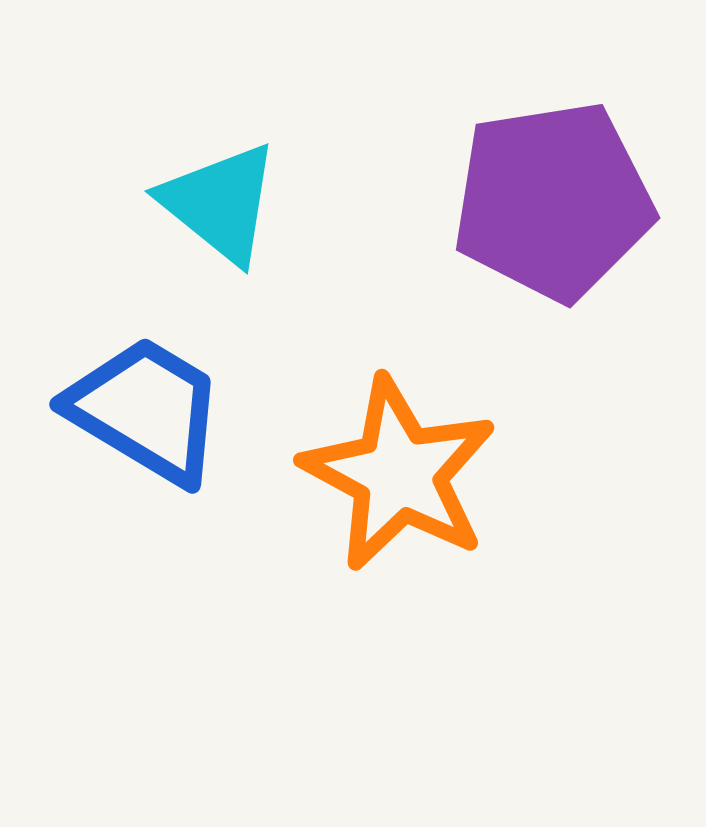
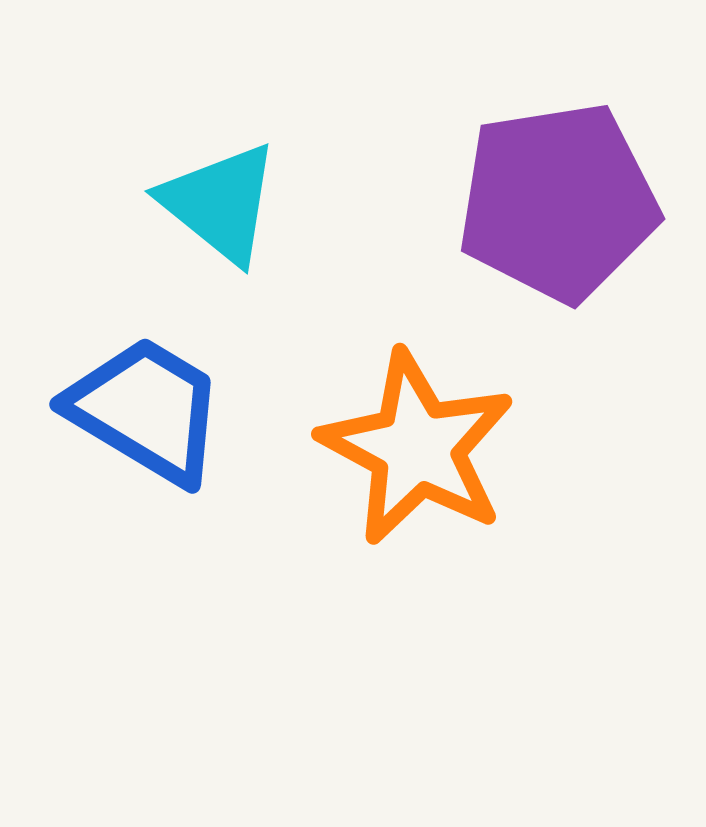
purple pentagon: moved 5 px right, 1 px down
orange star: moved 18 px right, 26 px up
